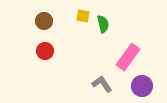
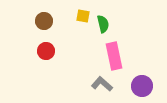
red circle: moved 1 px right
pink rectangle: moved 14 px left, 1 px up; rotated 48 degrees counterclockwise
gray L-shape: rotated 15 degrees counterclockwise
